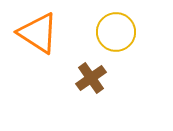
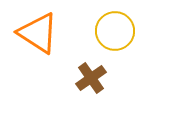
yellow circle: moved 1 px left, 1 px up
